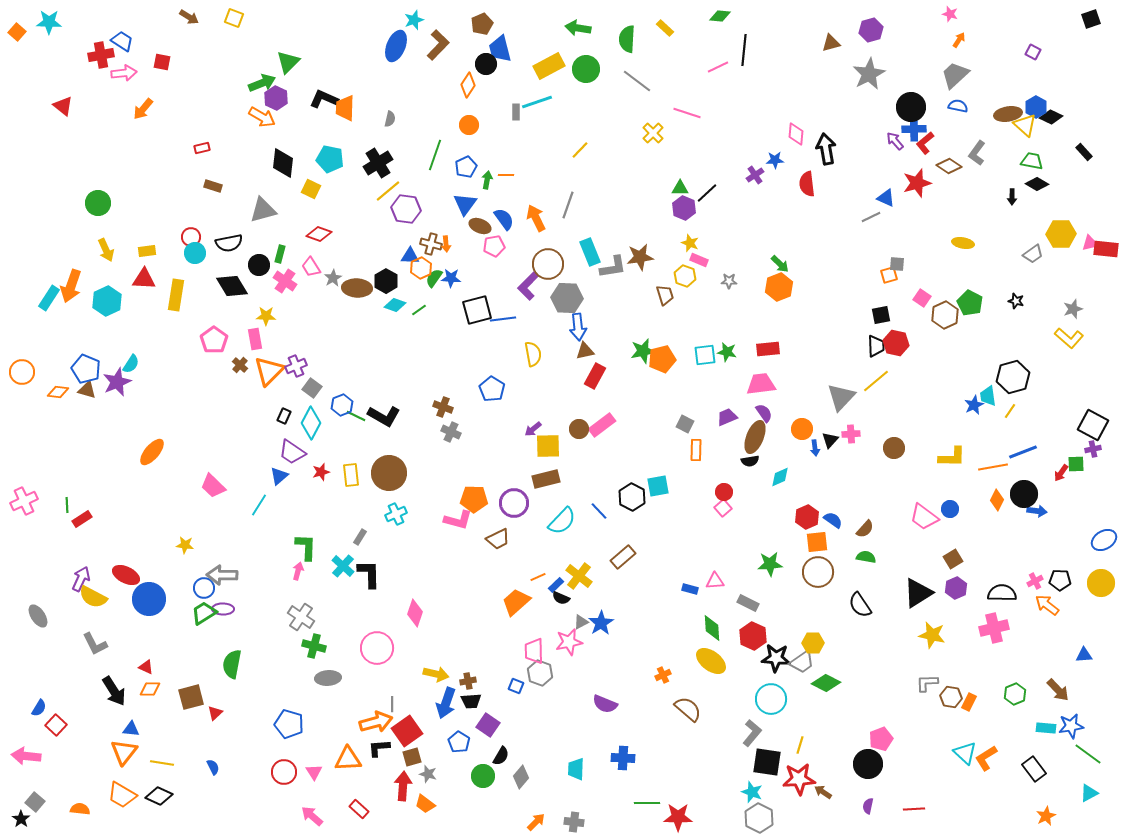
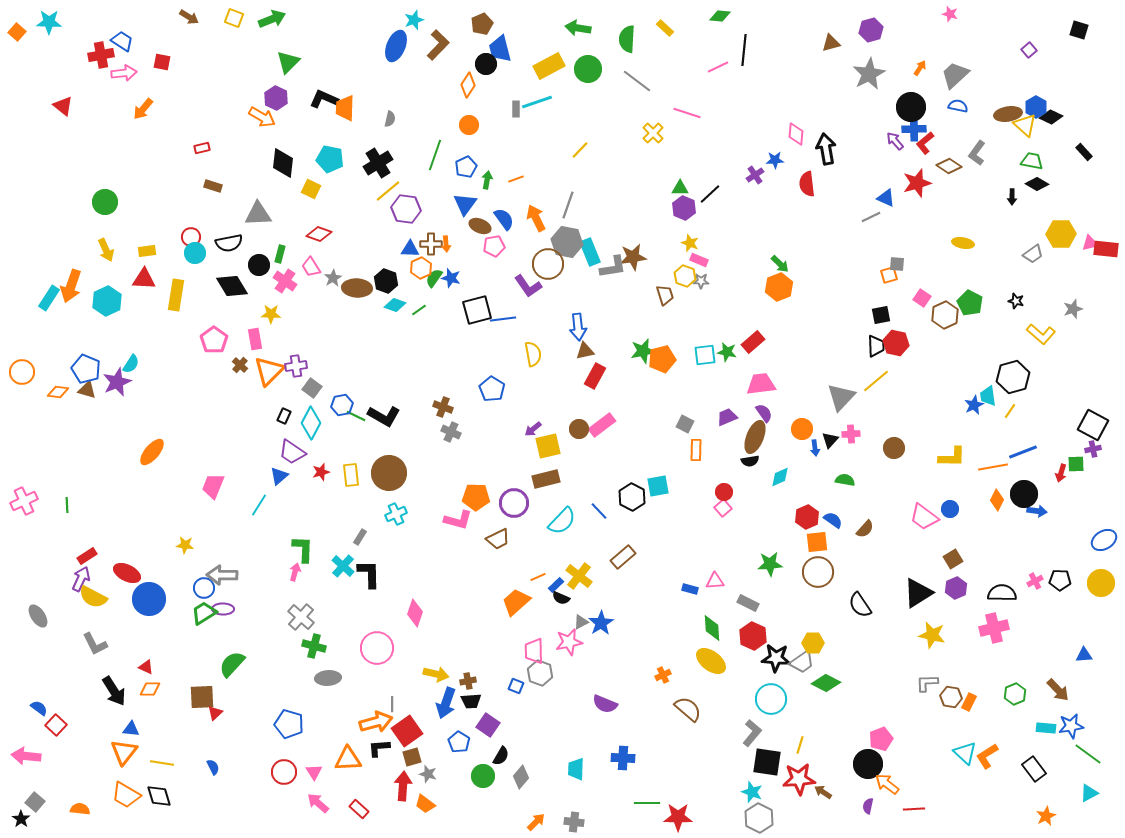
black square at (1091, 19): moved 12 px left, 11 px down; rotated 36 degrees clockwise
orange arrow at (959, 40): moved 39 px left, 28 px down
purple square at (1033, 52): moved 4 px left, 2 px up; rotated 21 degrees clockwise
green circle at (586, 69): moved 2 px right
green arrow at (262, 83): moved 10 px right, 64 px up
gray rectangle at (516, 112): moved 3 px up
orange line at (506, 175): moved 10 px right, 4 px down; rotated 21 degrees counterclockwise
black line at (707, 193): moved 3 px right, 1 px down
green circle at (98, 203): moved 7 px right, 1 px up
gray triangle at (263, 210): moved 5 px left, 4 px down; rotated 12 degrees clockwise
brown cross at (431, 244): rotated 15 degrees counterclockwise
blue triangle at (410, 256): moved 7 px up
brown star at (640, 257): moved 7 px left
blue star at (451, 278): rotated 12 degrees clockwise
black hexagon at (386, 281): rotated 10 degrees counterclockwise
gray star at (729, 281): moved 28 px left
purple L-shape at (528, 286): rotated 80 degrees counterclockwise
gray hexagon at (567, 298): moved 56 px up; rotated 8 degrees clockwise
yellow star at (266, 316): moved 5 px right, 2 px up
yellow L-shape at (1069, 338): moved 28 px left, 4 px up
red rectangle at (768, 349): moved 15 px left, 7 px up; rotated 35 degrees counterclockwise
purple cross at (296, 366): rotated 15 degrees clockwise
blue hexagon at (342, 405): rotated 10 degrees clockwise
yellow square at (548, 446): rotated 12 degrees counterclockwise
red arrow at (1061, 473): rotated 18 degrees counterclockwise
pink trapezoid at (213, 486): rotated 68 degrees clockwise
orange pentagon at (474, 499): moved 2 px right, 2 px up
red rectangle at (82, 519): moved 5 px right, 37 px down
green L-shape at (306, 547): moved 3 px left, 2 px down
green semicircle at (866, 557): moved 21 px left, 77 px up
pink arrow at (298, 571): moved 3 px left, 1 px down
red ellipse at (126, 575): moved 1 px right, 2 px up
orange arrow at (1047, 605): moved 160 px left, 179 px down
gray cross at (301, 617): rotated 8 degrees clockwise
green semicircle at (232, 664): rotated 32 degrees clockwise
brown square at (191, 697): moved 11 px right; rotated 12 degrees clockwise
blue semicircle at (39, 708): rotated 84 degrees counterclockwise
orange L-shape at (986, 758): moved 1 px right, 2 px up
orange trapezoid at (122, 795): moved 4 px right
black diamond at (159, 796): rotated 48 degrees clockwise
pink arrow at (312, 816): moved 6 px right, 13 px up
